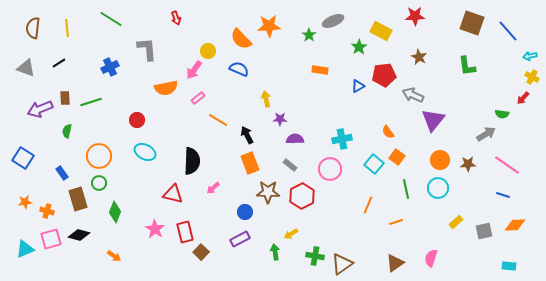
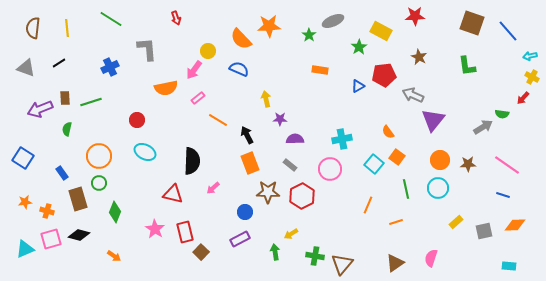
green semicircle at (67, 131): moved 2 px up
gray arrow at (486, 134): moved 3 px left, 7 px up
brown triangle at (342, 264): rotated 15 degrees counterclockwise
